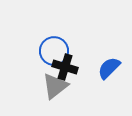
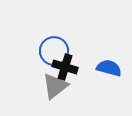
blue semicircle: rotated 60 degrees clockwise
